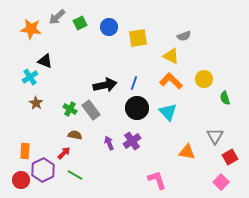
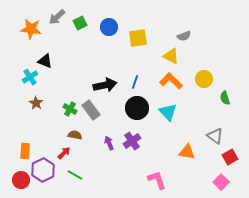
blue line: moved 1 px right, 1 px up
gray triangle: rotated 24 degrees counterclockwise
